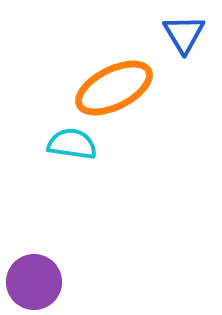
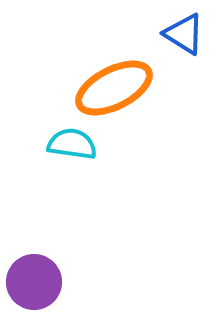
blue triangle: rotated 27 degrees counterclockwise
